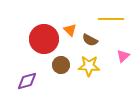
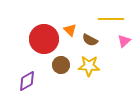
pink triangle: moved 1 px right, 15 px up
purple diamond: rotated 15 degrees counterclockwise
